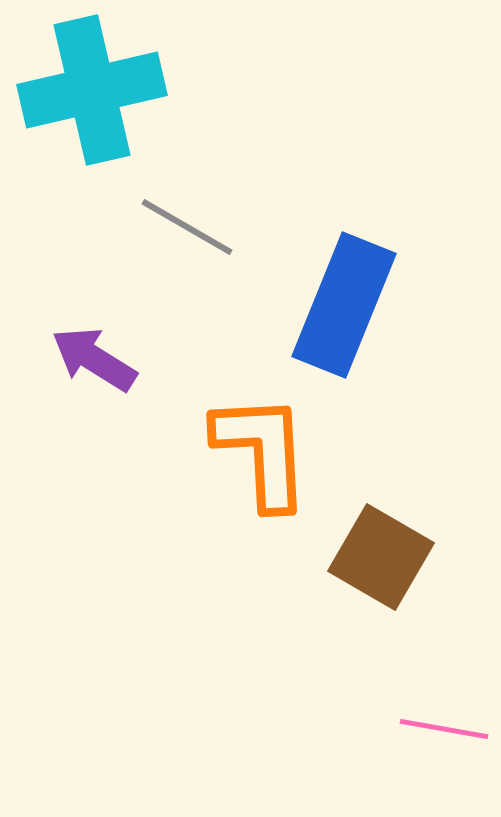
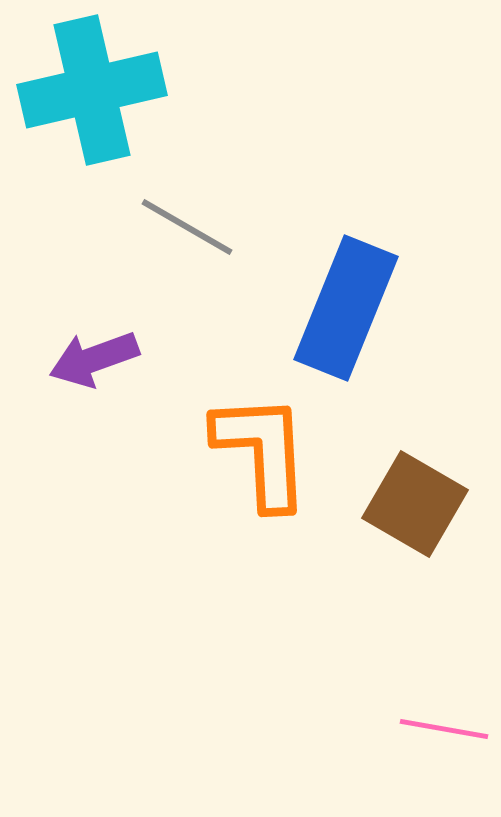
blue rectangle: moved 2 px right, 3 px down
purple arrow: rotated 52 degrees counterclockwise
brown square: moved 34 px right, 53 px up
